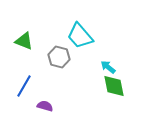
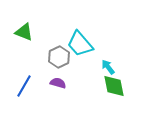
cyan trapezoid: moved 8 px down
green triangle: moved 9 px up
gray hexagon: rotated 20 degrees clockwise
cyan arrow: rotated 14 degrees clockwise
purple semicircle: moved 13 px right, 23 px up
